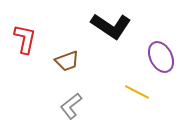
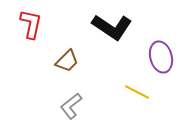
black L-shape: moved 1 px right, 1 px down
red L-shape: moved 6 px right, 15 px up
purple ellipse: rotated 12 degrees clockwise
brown trapezoid: rotated 25 degrees counterclockwise
